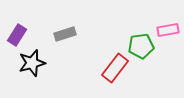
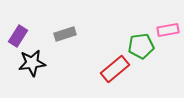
purple rectangle: moved 1 px right, 1 px down
black star: rotated 8 degrees clockwise
red rectangle: moved 1 px down; rotated 12 degrees clockwise
